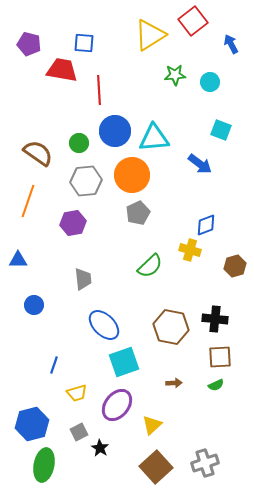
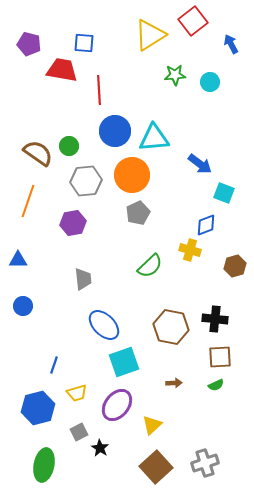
cyan square at (221, 130): moved 3 px right, 63 px down
green circle at (79, 143): moved 10 px left, 3 px down
blue circle at (34, 305): moved 11 px left, 1 px down
blue hexagon at (32, 424): moved 6 px right, 16 px up
